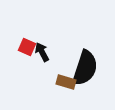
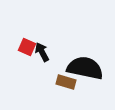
black semicircle: rotated 96 degrees counterclockwise
